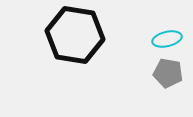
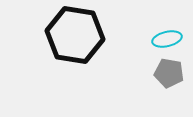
gray pentagon: moved 1 px right
